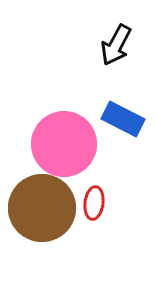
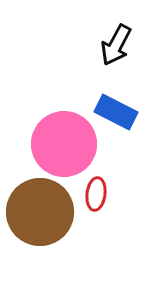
blue rectangle: moved 7 px left, 7 px up
red ellipse: moved 2 px right, 9 px up
brown circle: moved 2 px left, 4 px down
